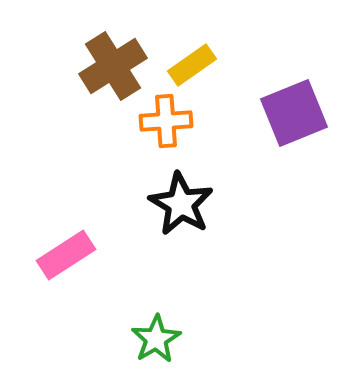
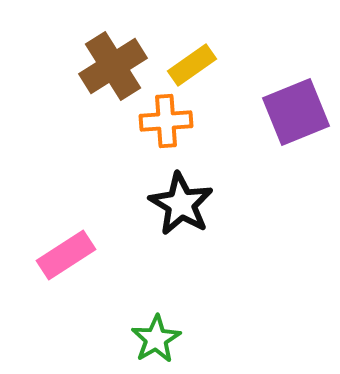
purple square: moved 2 px right, 1 px up
